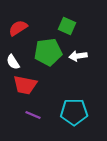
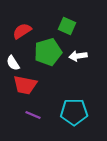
red semicircle: moved 4 px right, 3 px down
green pentagon: rotated 8 degrees counterclockwise
white semicircle: moved 1 px down
